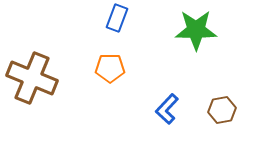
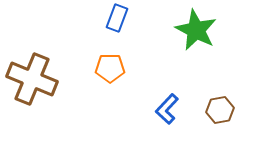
green star: rotated 27 degrees clockwise
brown cross: moved 1 px down
brown hexagon: moved 2 px left
